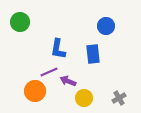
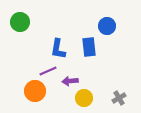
blue circle: moved 1 px right
blue rectangle: moved 4 px left, 7 px up
purple line: moved 1 px left, 1 px up
purple arrow: moved 2 px right; rotated 28 degrees counterclockwise
